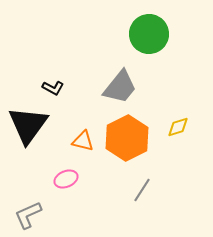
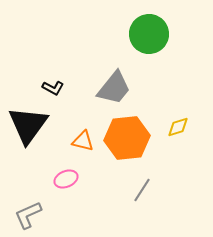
gray trapezoid: moved 6 px left, 1 px down
orange hexagon: rotated 21 degrees clockwise
